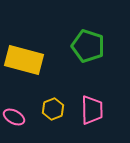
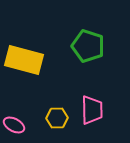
yellow hexagon: moved 4 px right, 9 px down; rotated 20 degrees clockwise
pink ellipse: moved 8 px down
